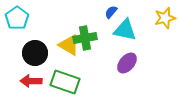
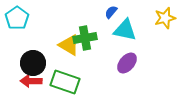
black circle: moved 2 px left, 10 px down
